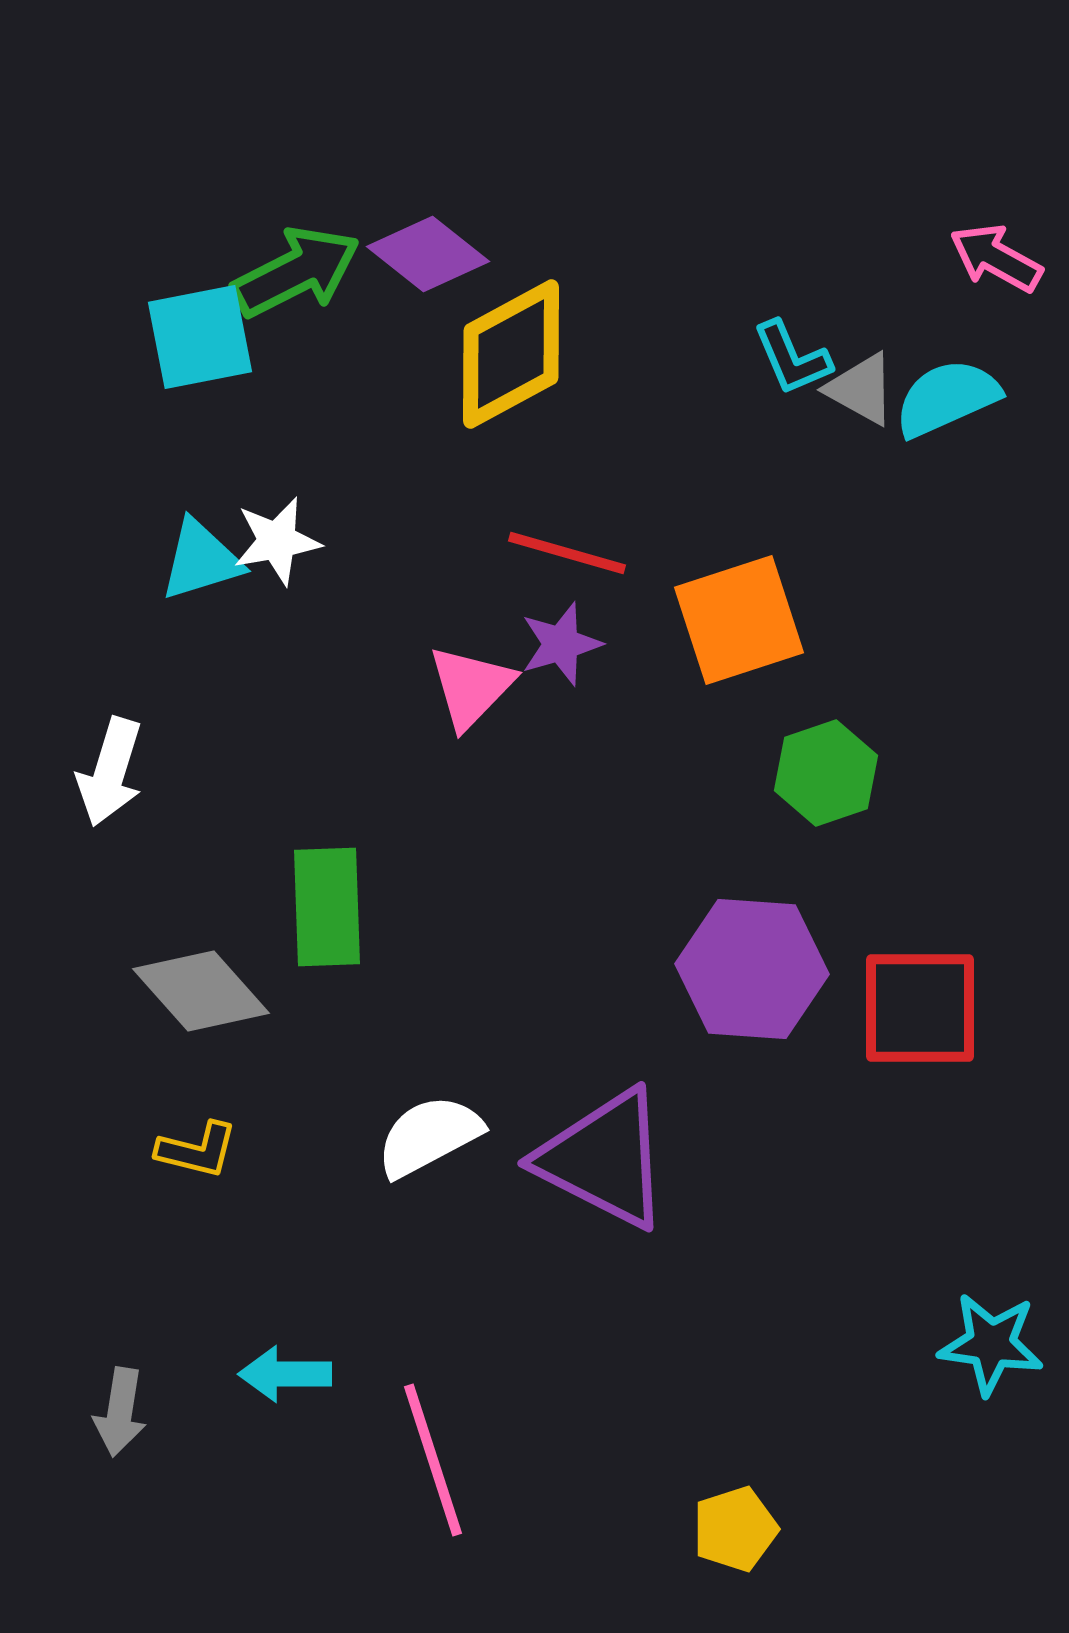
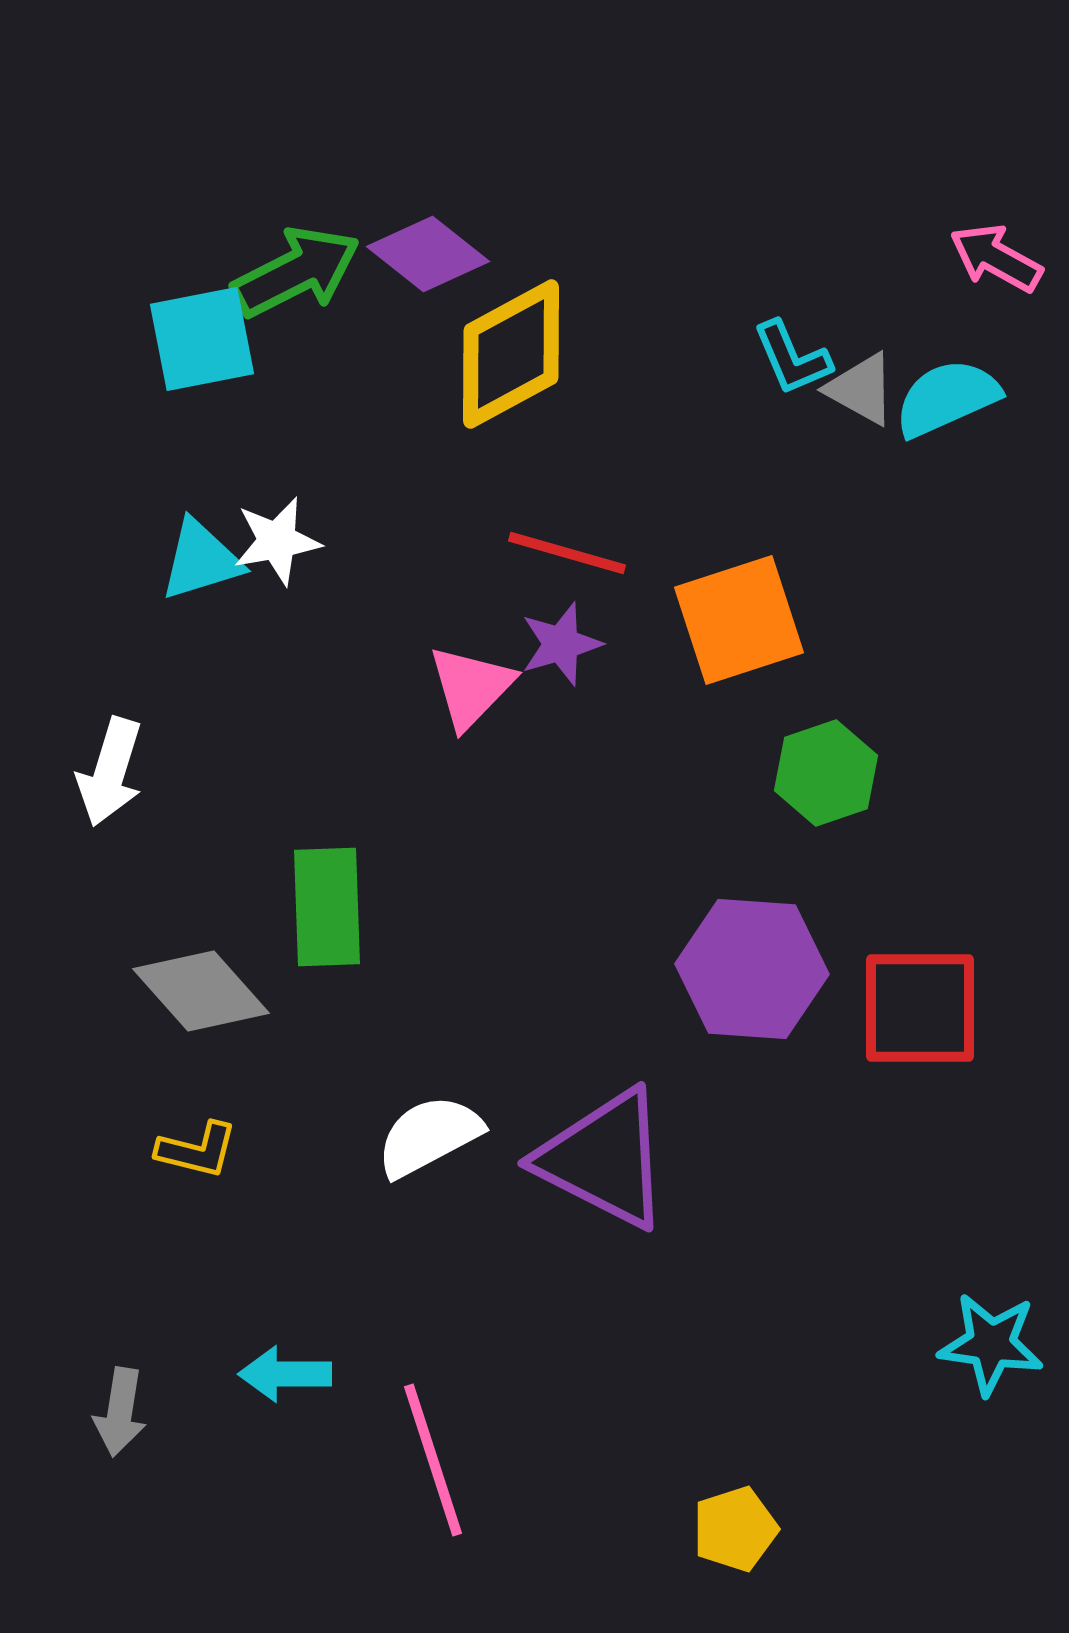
cyan square: moved 2 px right, 2 px down
